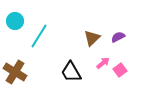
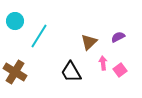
brown triangle: moved 3 px left, 4 px down
pink arrow: rotated 56 degrees counterclockwise
